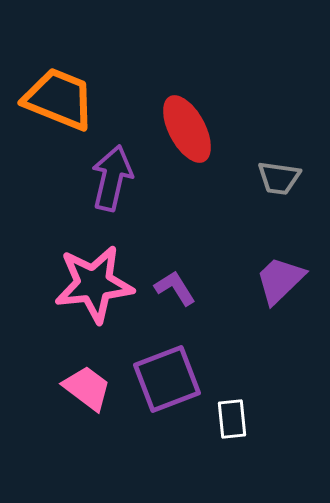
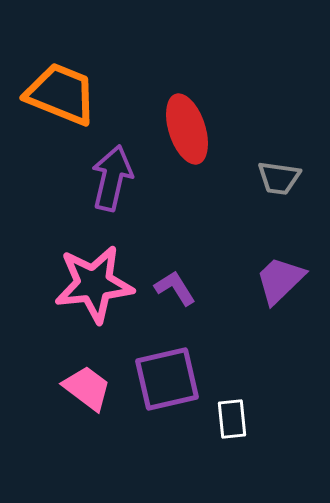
orange trapezoid: moved 2 px right, 5 px up
red ellipse: rotated 10 degrees clockwise
purple square: rotated 8 degrees clockwise
